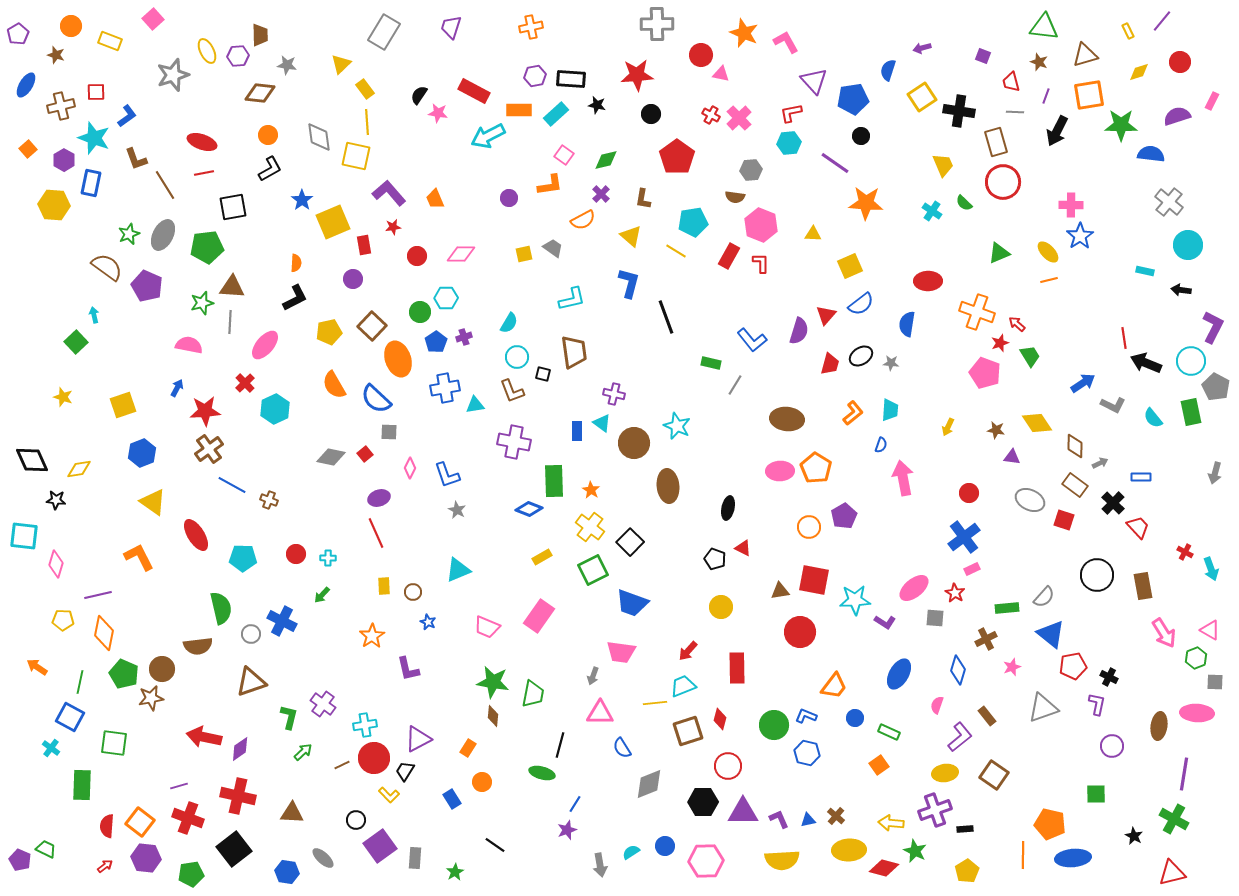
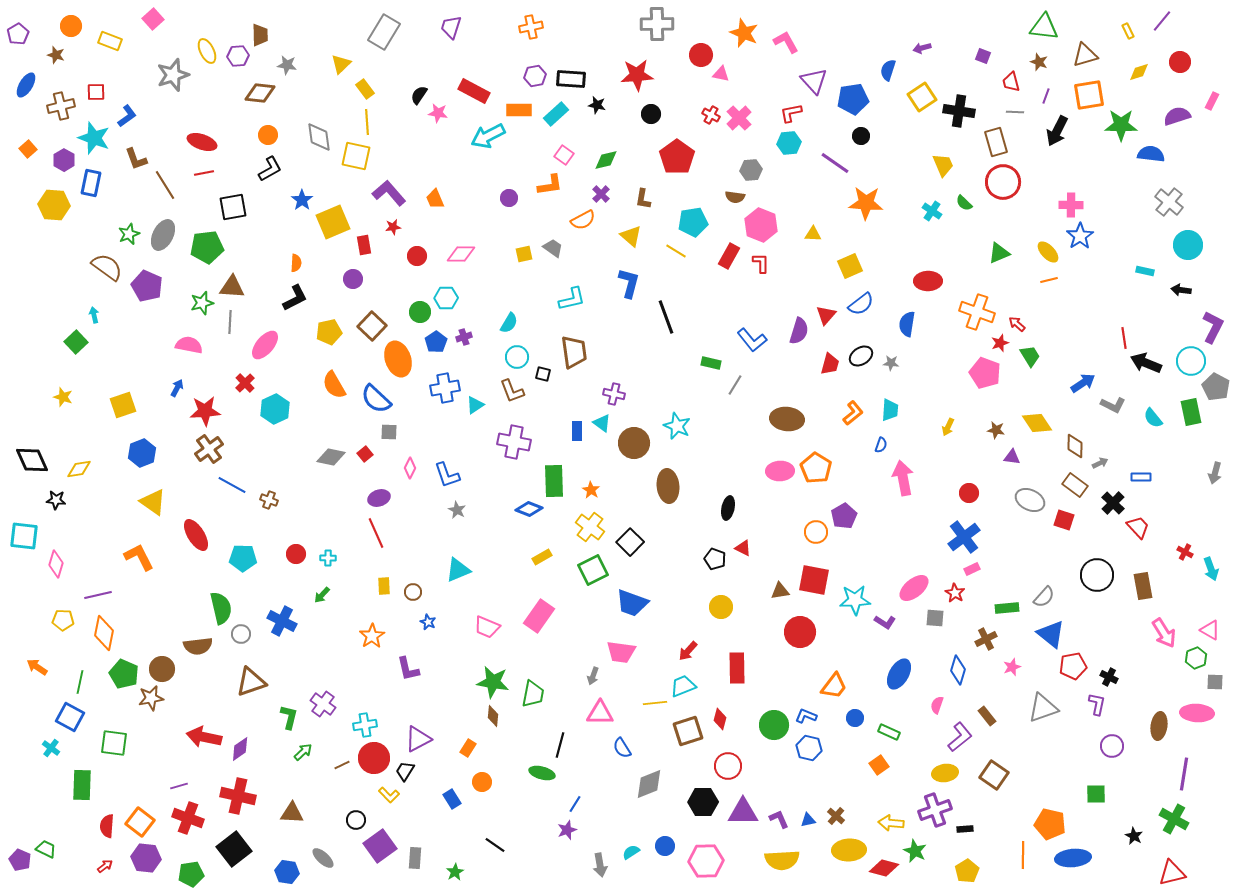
cyan triangle at (475, 405): rotated 24 degrees counterclockwise
orange circle at (809, 527): moved 7 px right, 5 px down
gray circle at (251, 634): moved 10 px left
blue hexagon at (807, 753): moved 2 px right, 5 px up
